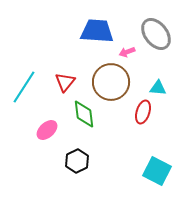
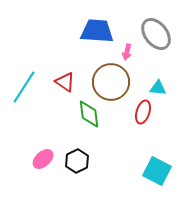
pink arrow: rotated 56 degrees counterclockwise
red triangle: rotated 35 degrees counterclockwise
green diamond: moved 5 px right
pink ellipse: moved 4 px left, 29 px down
